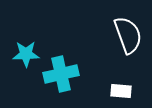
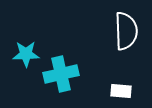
white semicircle: moved 2 px left, 4 px up; rotated 18 degrees clockwise
